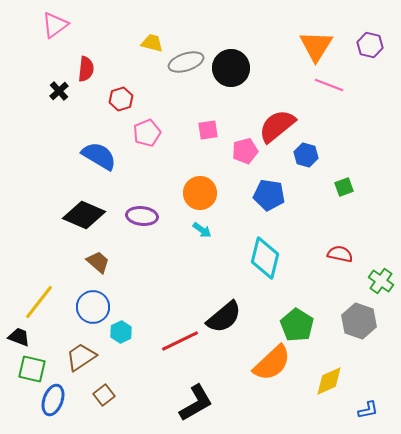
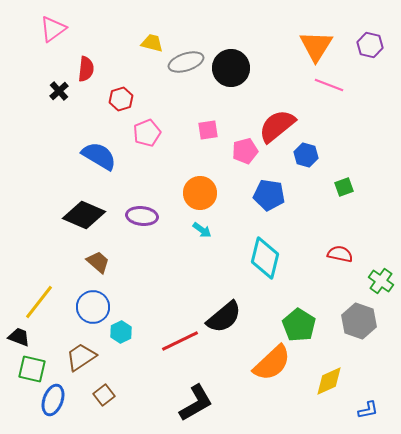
pink triangle at (55, 25): moved 2 px left, 4 px down
green pentagon at (297, 325): moved 2 px right
